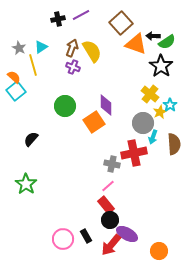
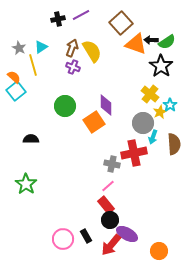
black arrow: moved 2 px left, 4 px down
black semicircle: rotated 49 degrees clockwise
